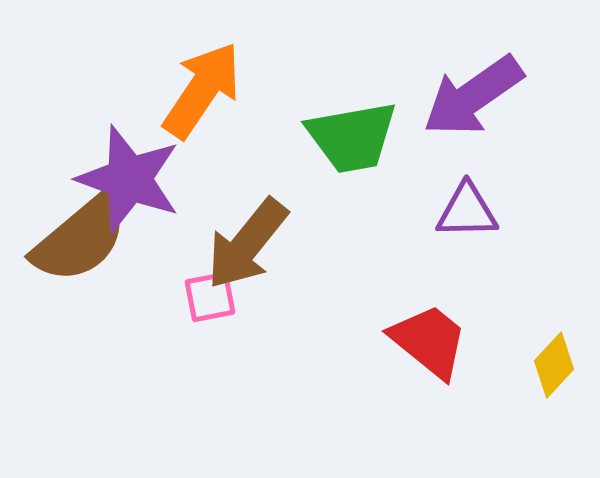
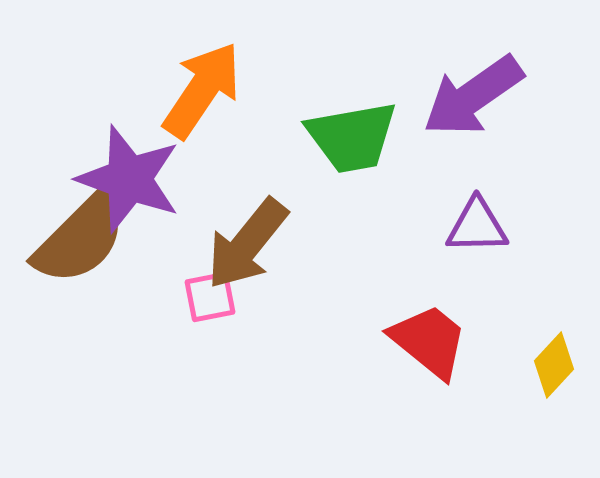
purple triangle: moved 10 px right, 15 px down
brown semicircle: rotated 5 degrees counterclockwise
